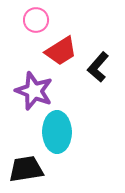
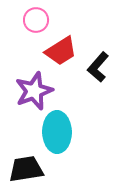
purple star: rotated 30 degrees clockwise
